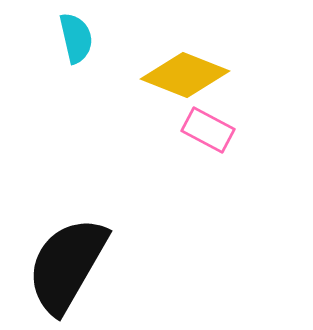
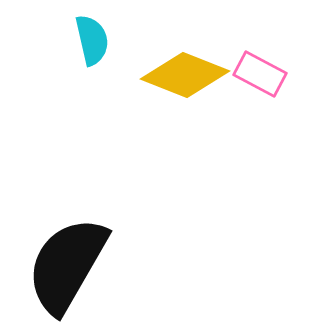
cyan semicircle: moved 16 px right, 2 px down
pink rectangle: moved 52 px right, 56 px up
